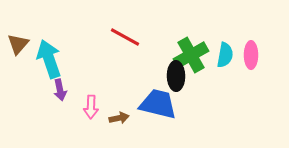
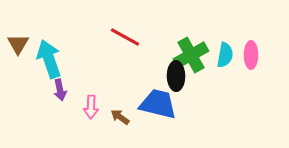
brown triangle: rotated 10 degrees counterclockwise
brown arrow: moved 1 px right, 1 px up; rotated 132 degrees counterclockwise
